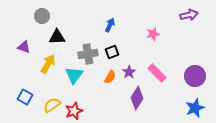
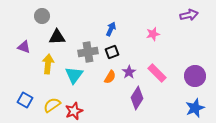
blue arrow: moved 1 px right, 4 px down
gray cross: moved 2 px up
yellow arrow: rotated 24 degrees counterclockwise
blue square: moved 3 px down
